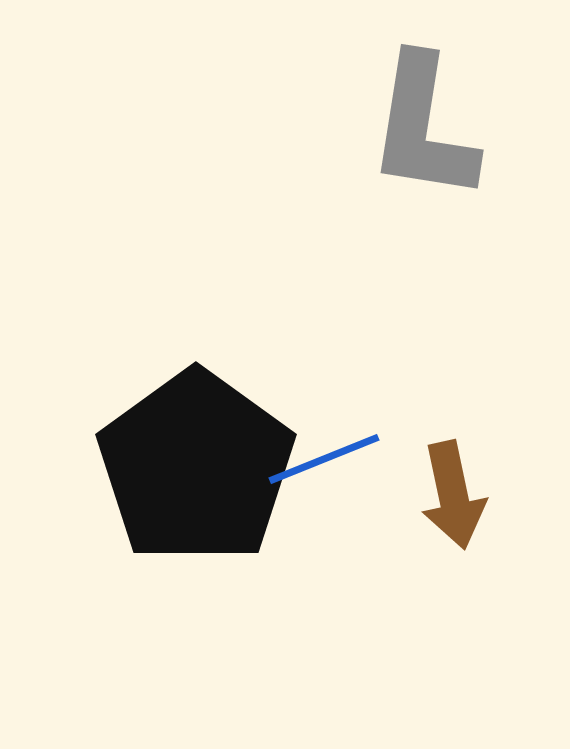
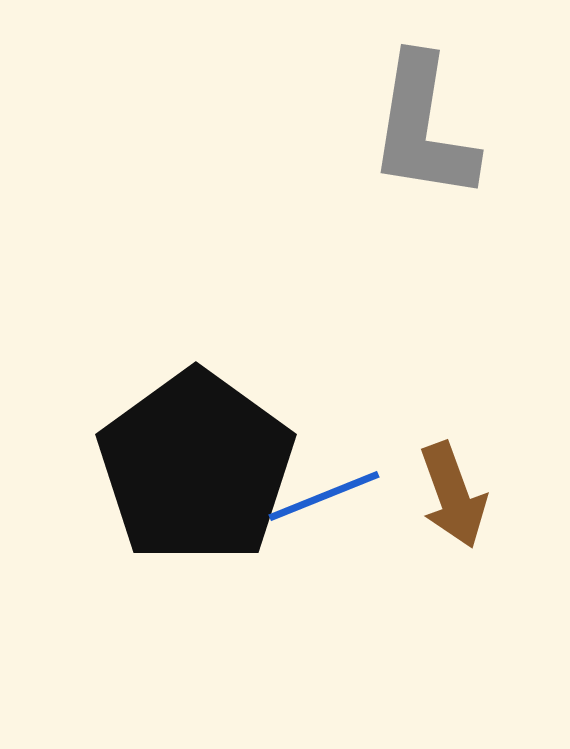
blue line: moved 37 px down
brown arrow: rotated 8 degrees counterclockwise
